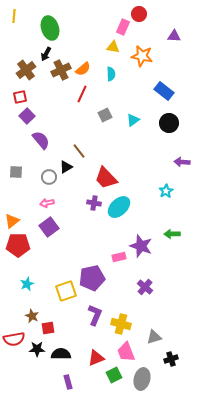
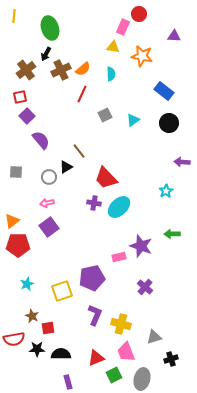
yellow square at (66, 291): moved 4 px left
